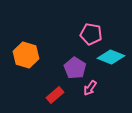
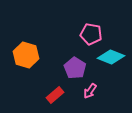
pink arrow: moved 3 px down
